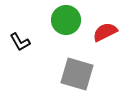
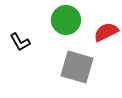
red semicircle: moved 1 px right
gray square: moved 7 px up
